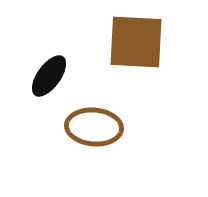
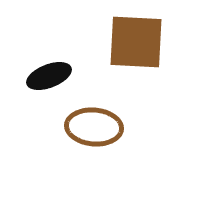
black ellipse: rotated 33 degrees clockwise
